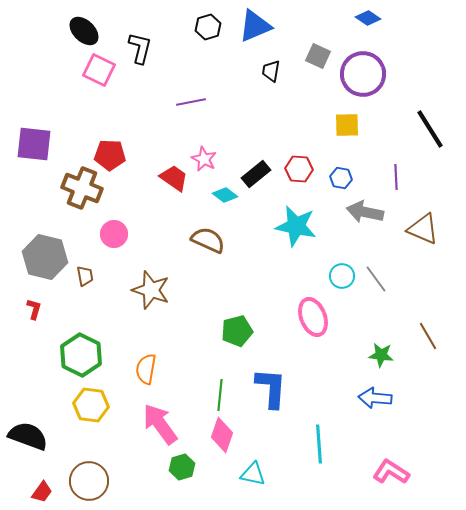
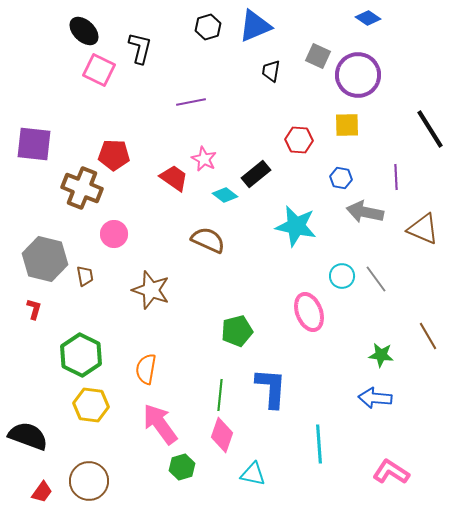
purple circle at (363, 74): moved 5 px left, 1 px down
red pentagon at (110, 155): moved 4 px right
red hexagon at (299, 169): moved 29 px up
gray hexagon at (45, 257): moved 2 px down
pink ellipse at (313, 317): moved 4 px left, 5 px up
